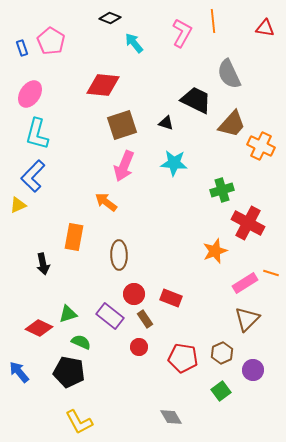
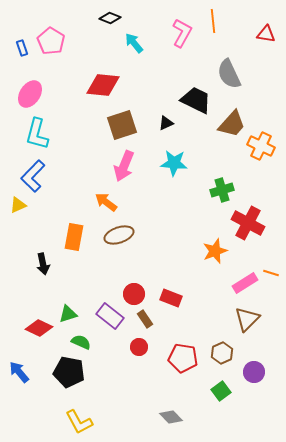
red triangle at (265, 28): moved 1 px right, 6 px down
black triangle at (166, 123): rotated 42 degrees counterclockwise
brown ellipse at (119, 255): moved 20 px up; rotated 72 degrees clockwise
purple circle at (253, 370): moved 1 px right, 2 px down
gray diamond at (171, 417): rotated 15 degrees counterclockwise
